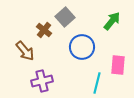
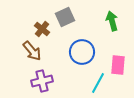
gray square: rotated 18 degrees clockwise
green arrow: rotated 54 degrees counterclockwise
brown cross: moved 2 px left, 1 px up
blue circle: moved 5 px down
brown arrow: moved 7 px right
cyan line: moved 1 px right; rotated 15 degrees clockwise
